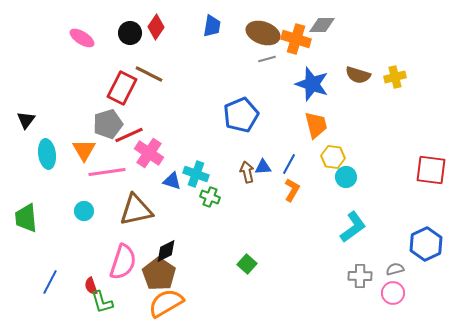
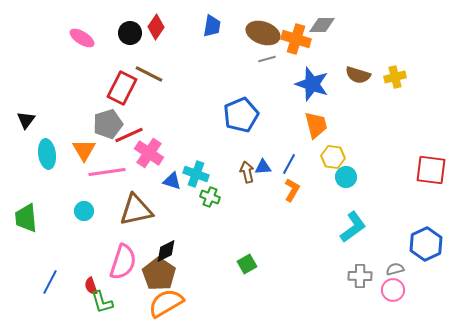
green square at (247, 264): rotated 18 degrees clockwise
pink circle at (393, 293): moved 3 px up
